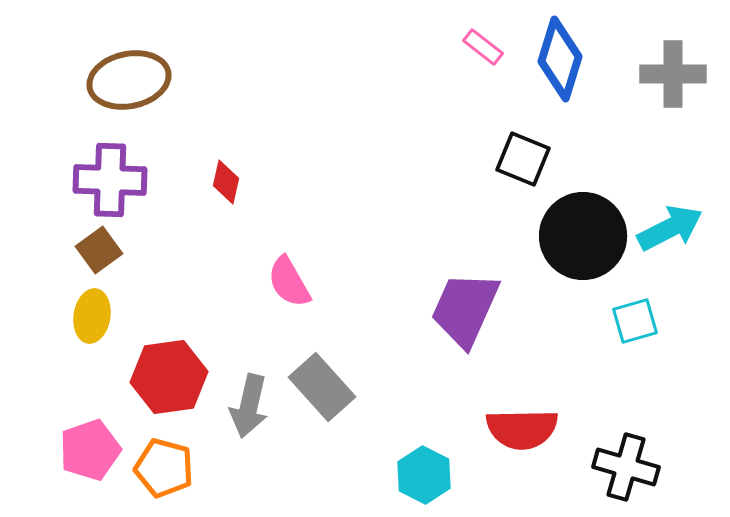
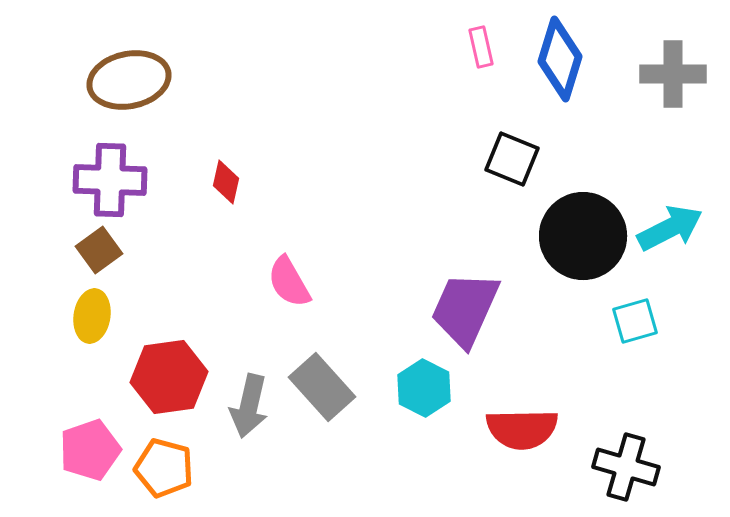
pink rectangle: moved 2 px left; rotated 39 degrees clockwise
black square: moved 11 px left
cyan hexagon: moved 87 px up
